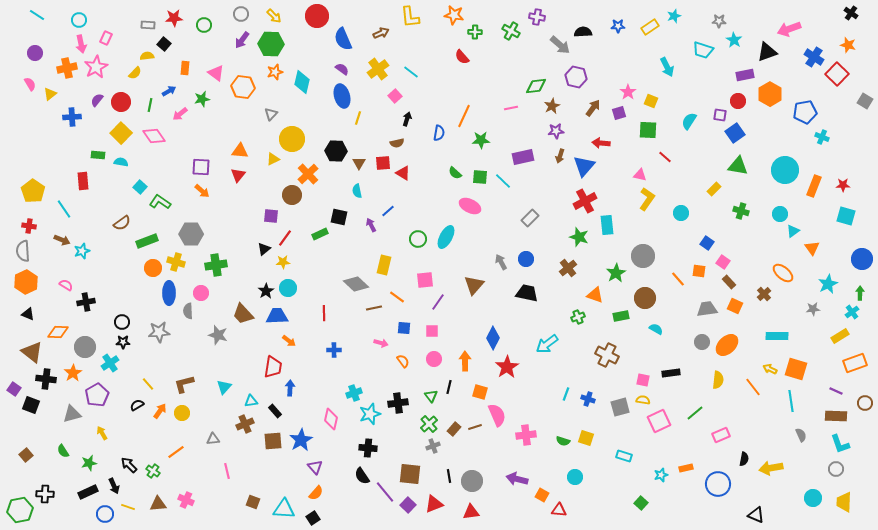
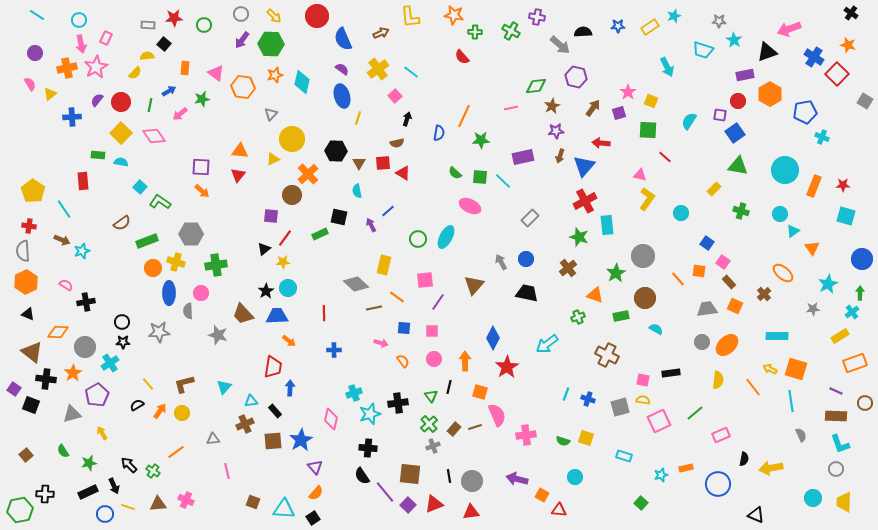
orange star at (275, 72): moved 3 px down
